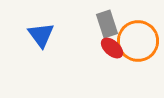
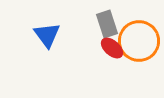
blue triangle: moved 6 px right
orange circle: moved 1 px right
